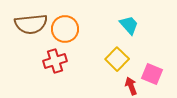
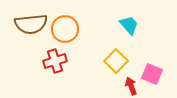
yellow square: moved 1 px left, 2 px down
